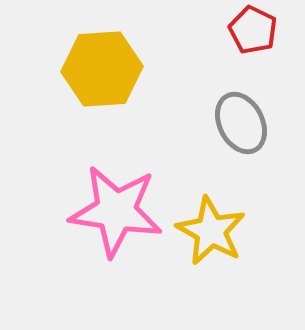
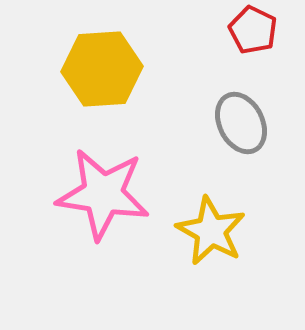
pink star: moved 13 px left, 17 px up
